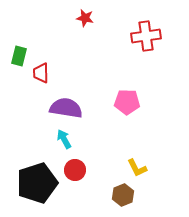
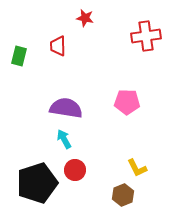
red trapezoid: moved 17 px right, 27 px up
